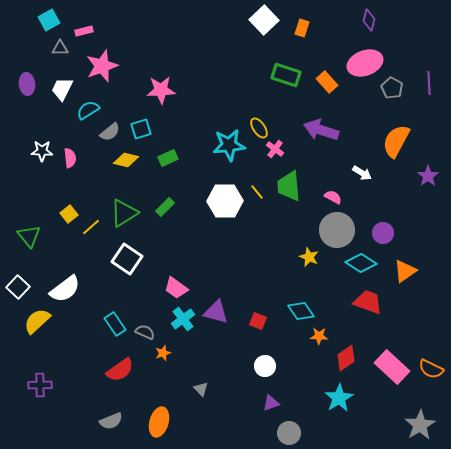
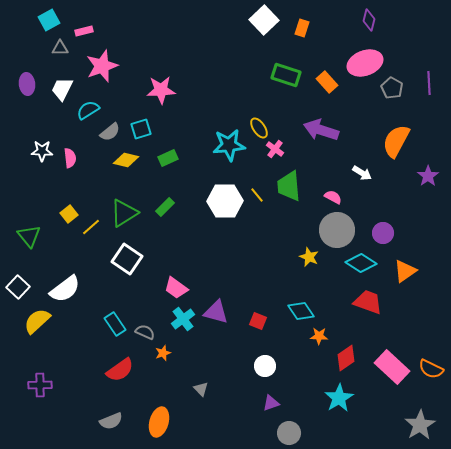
yellow line at (257, 192): moved 3 px down
